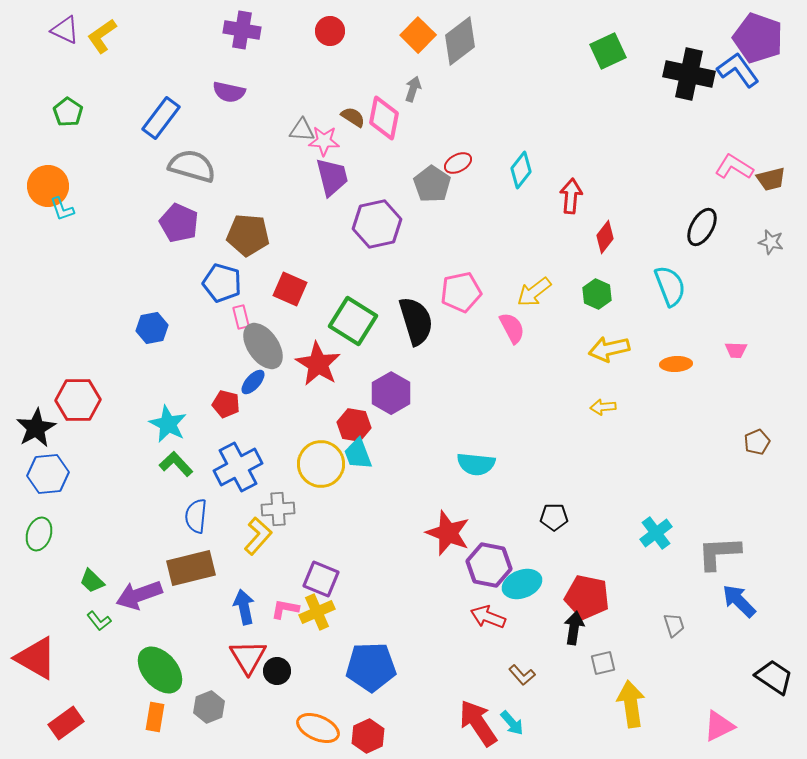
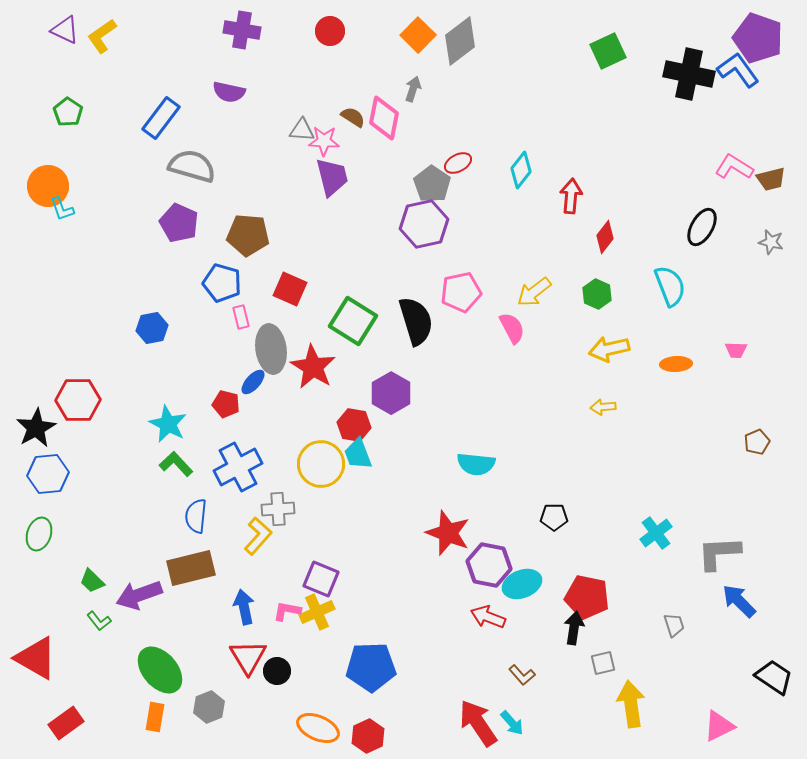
purple hexagon at (377, 224): moved 47 px right
gray ellipse at (263, 346): moved 8 px right, 3 px down; rotated 27 degrees clockwise
red star at (318, 364): moved 5 px left, 3 px down
pink L-shape at (285, 609): moved 2 px right, 2 px down
